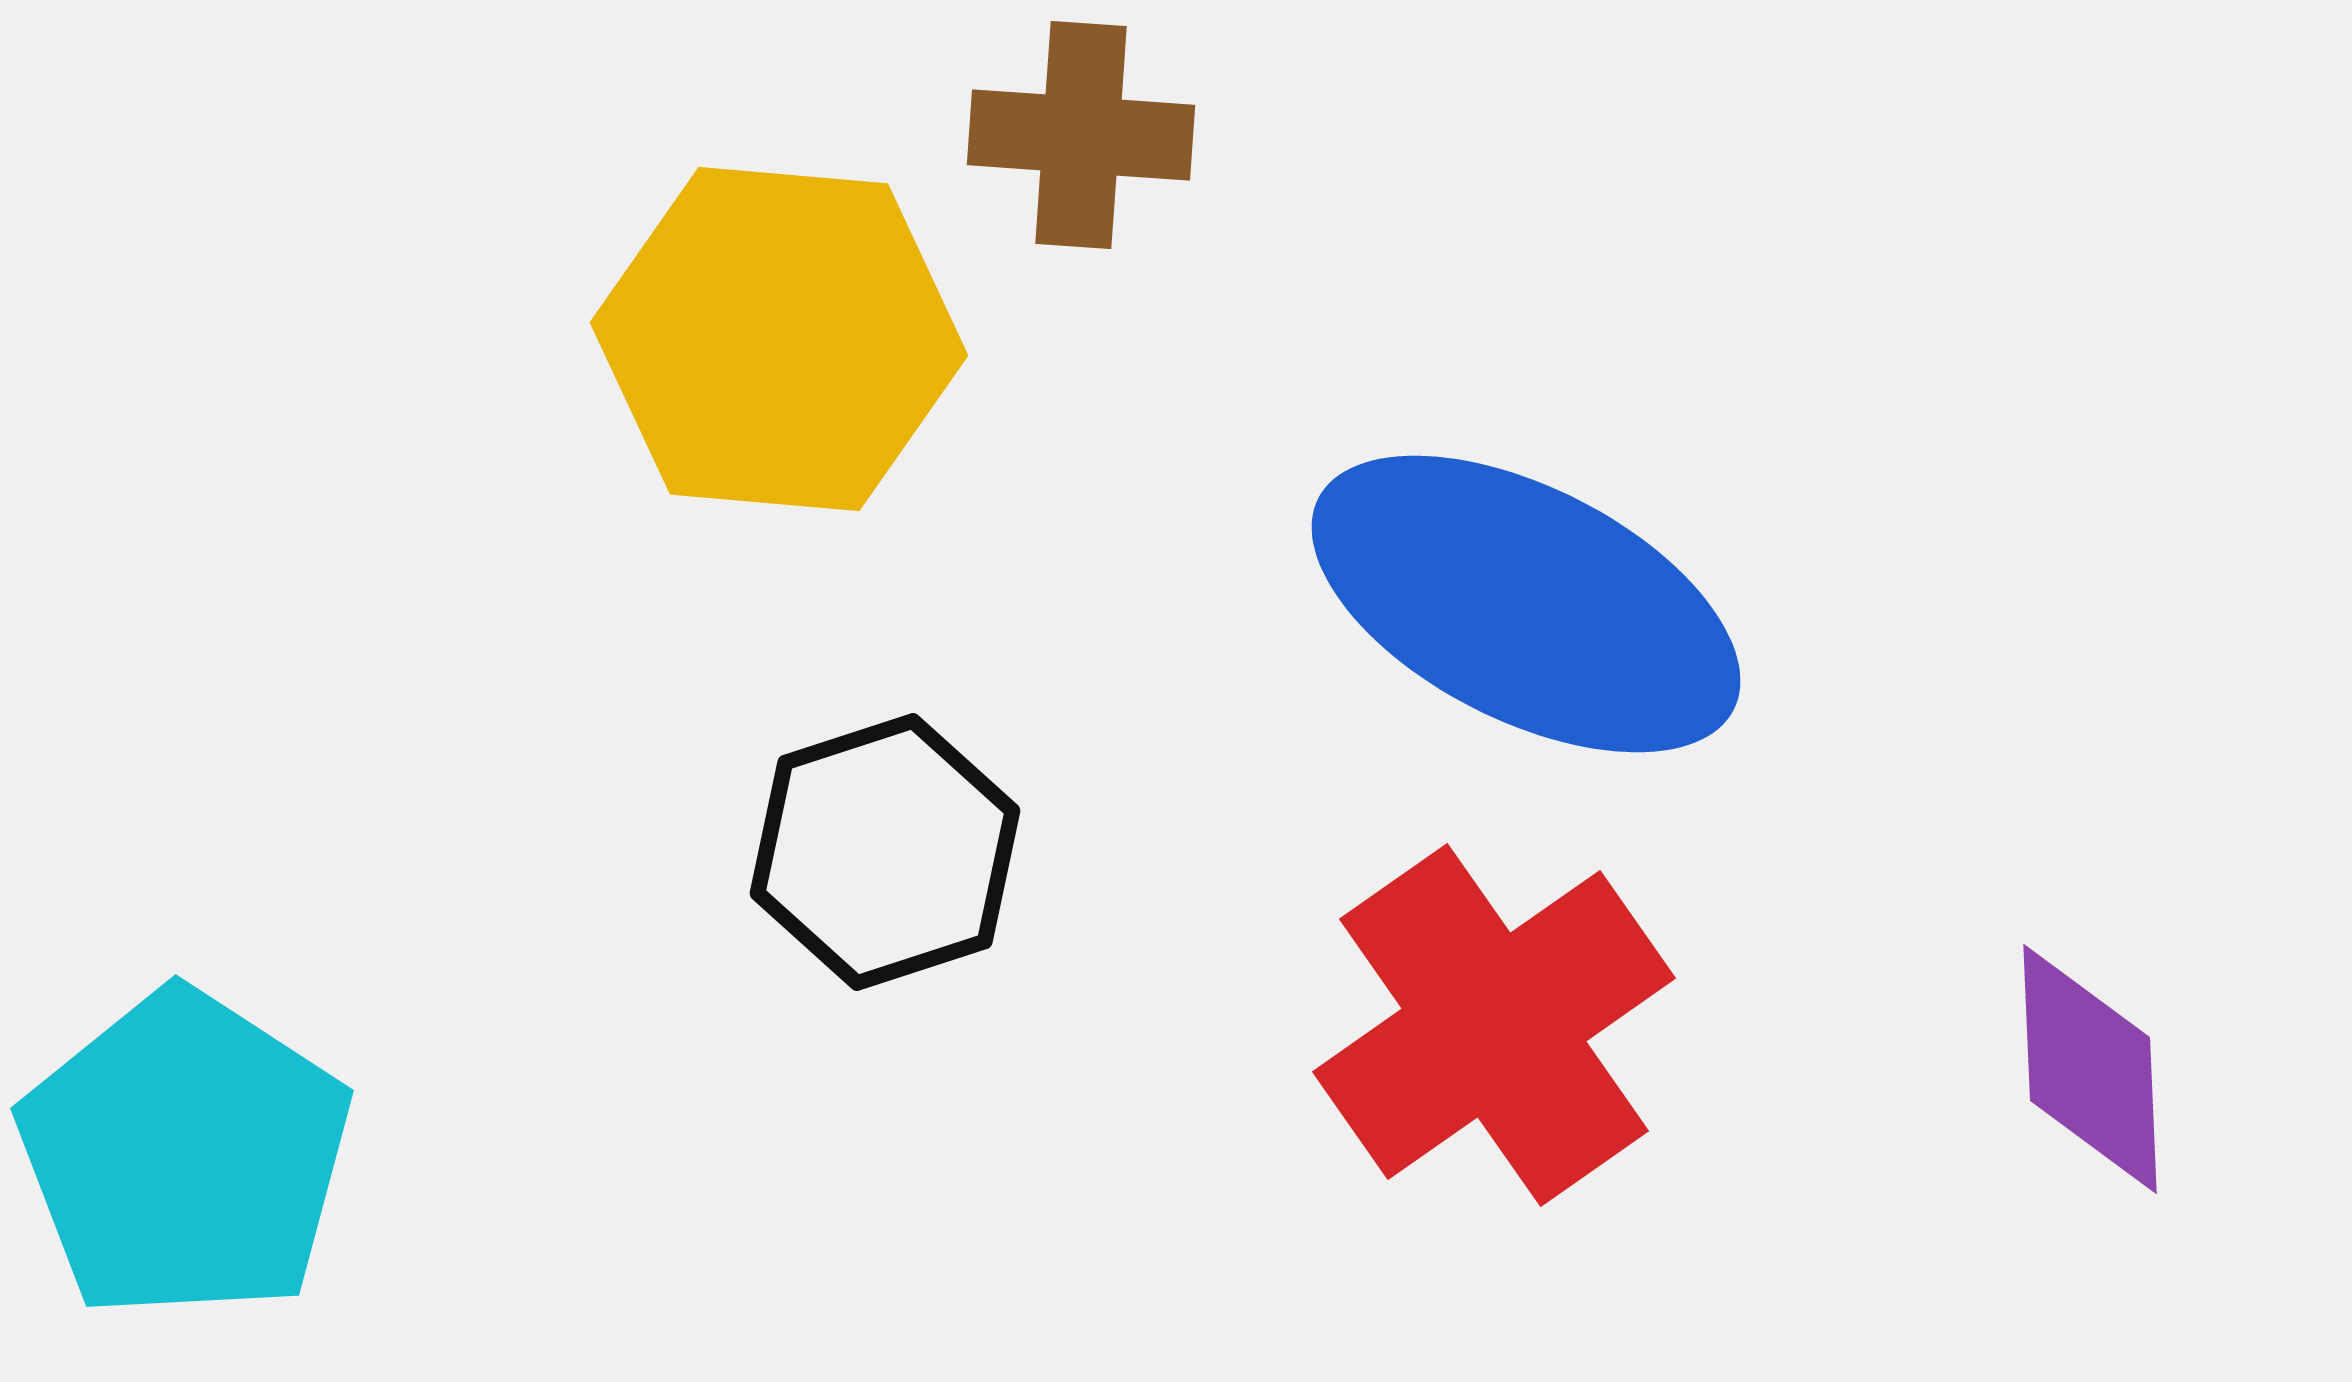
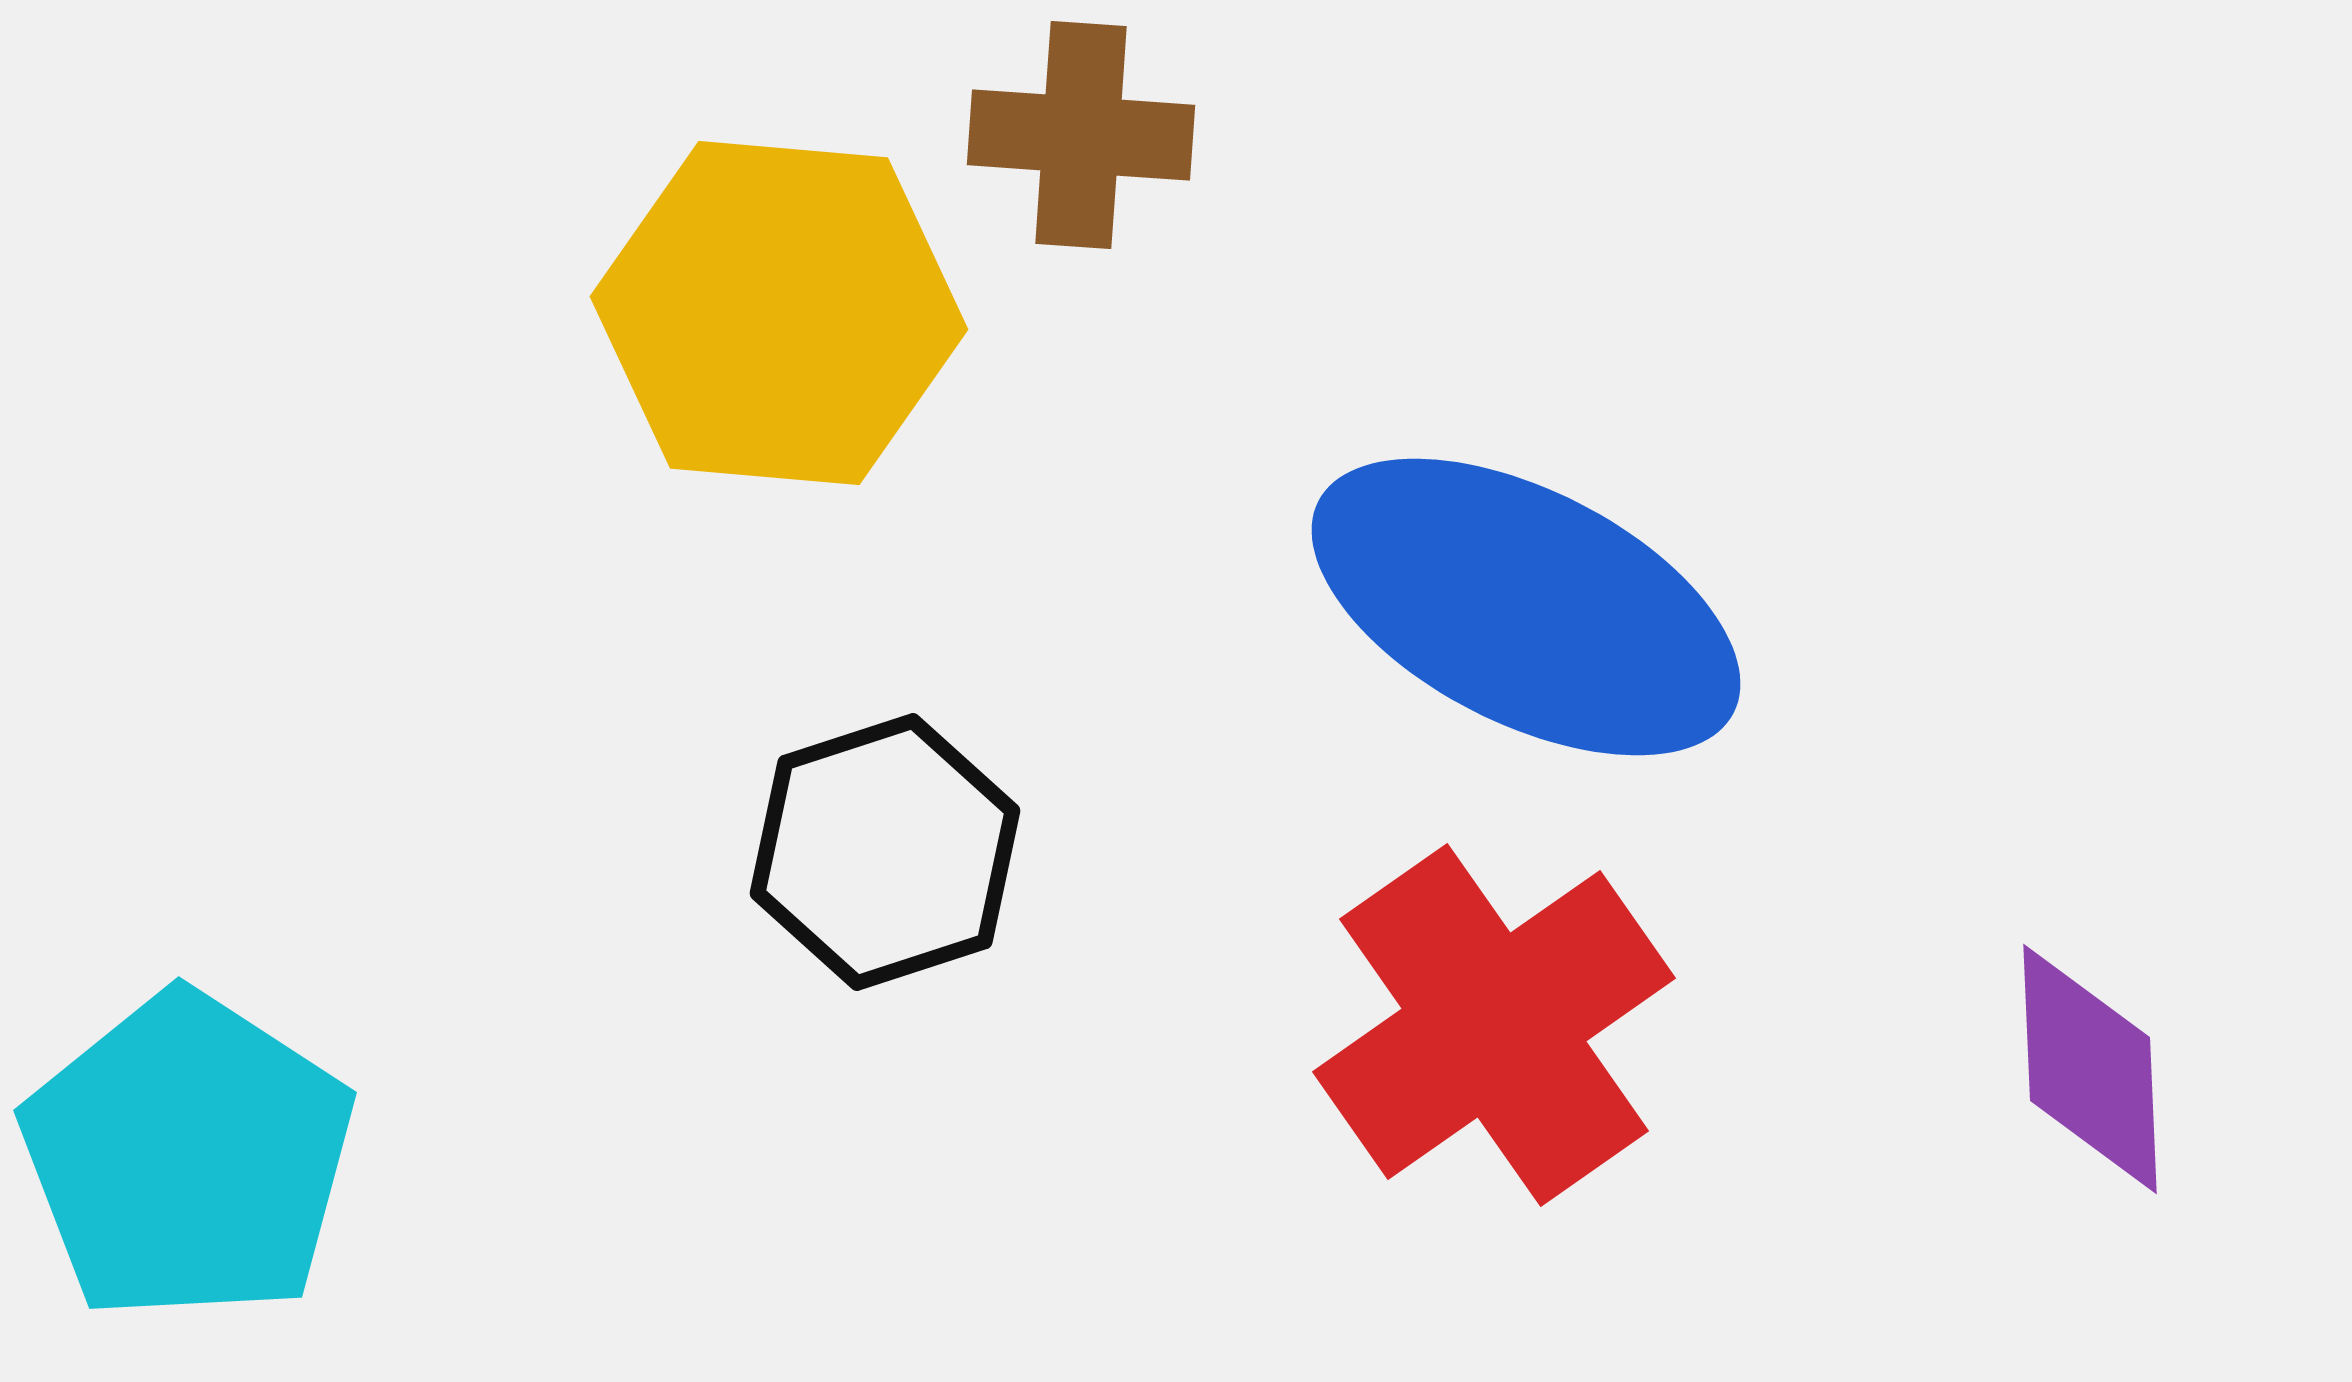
yellow hexagon: moved 26 px up
blue ellipse: moved 3 px down
cyan pentagon: moved 3 px right, 2 px down
